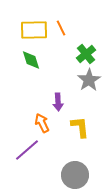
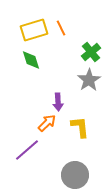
yellow rectangle: rotated 16 degrees counterclockwise
green cross: moved 5 px right, 2 px up
orange arrow: moved 5 px right; rotated 72 degrees clockwise
